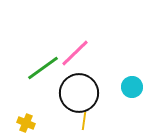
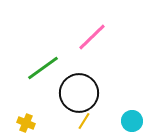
pink line: moved 17 px right, 16 px up
cyan circle: moved 34 px down
yellow line: rotated 24 degrees clockwise
